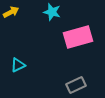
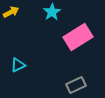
cyan star: rotated 24 degrees clockwise
pink rectangle: rotated 16 degrees counterclockwise
